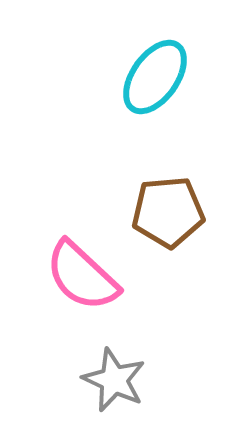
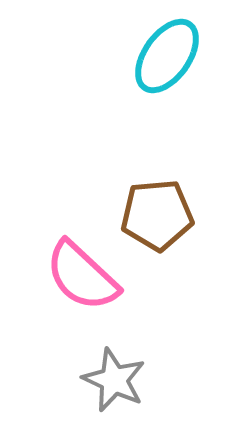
cyan ellipse: moved 12 px right, 21 px up
brown pentagon: moved 11 px left, 3 px down
